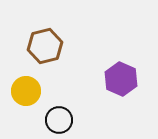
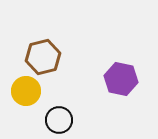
brown hexagon: moved 2 px left, 11 px down
purple hexagon: rotated 12 degrees counterclockwise
